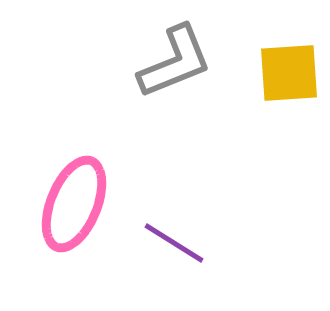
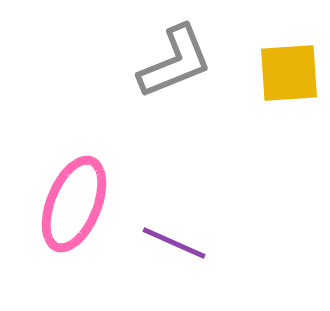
purple line: rotated 8 degrees counterclockwise
